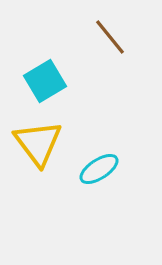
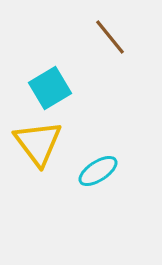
cyan square: moved 5 px right, 7 px down
cyan ellipse: moved 1 px left, 2 px down
